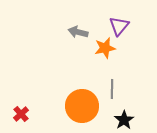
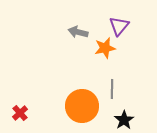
red cross: moved 1 px left, 1 px up
